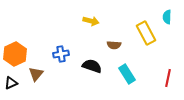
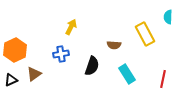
cyan semicircle: moved 1 px right
yellow arrow: moved 20 px left, 6 px down; rotated 77 degrees counterclockwise
yellow rectangle: moved 1 px left, 1 px down
orange hexagon: moved 4 px up
black semicircle: rotated 90 degrees clockwise
brown triangle: moved 2 px left; rotated 14 degrees clockwise
red line: moved 5 px left, 1 px down
black triangle: moved 3 px up
